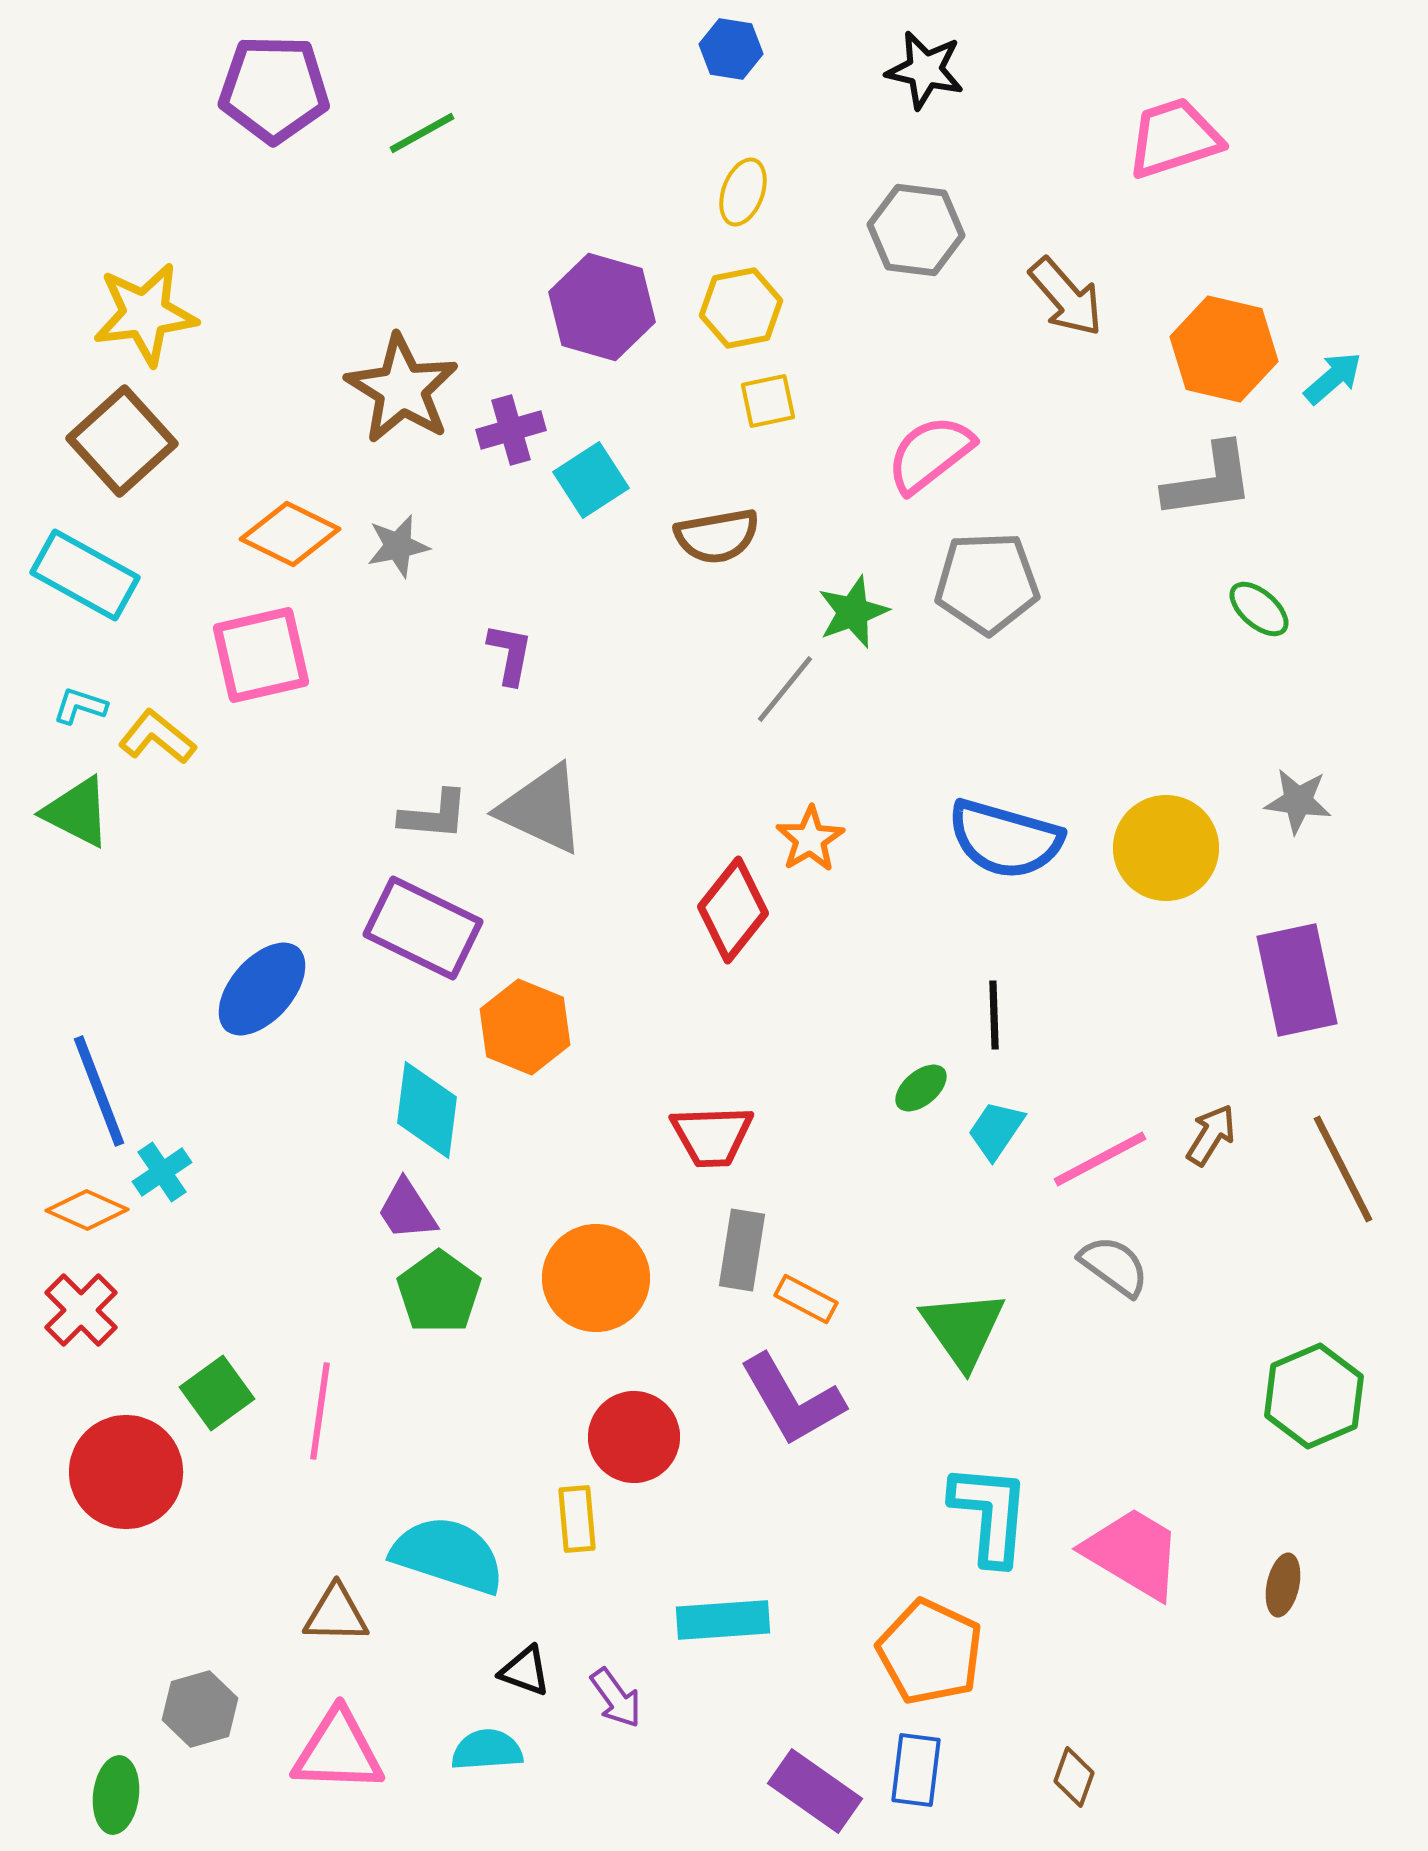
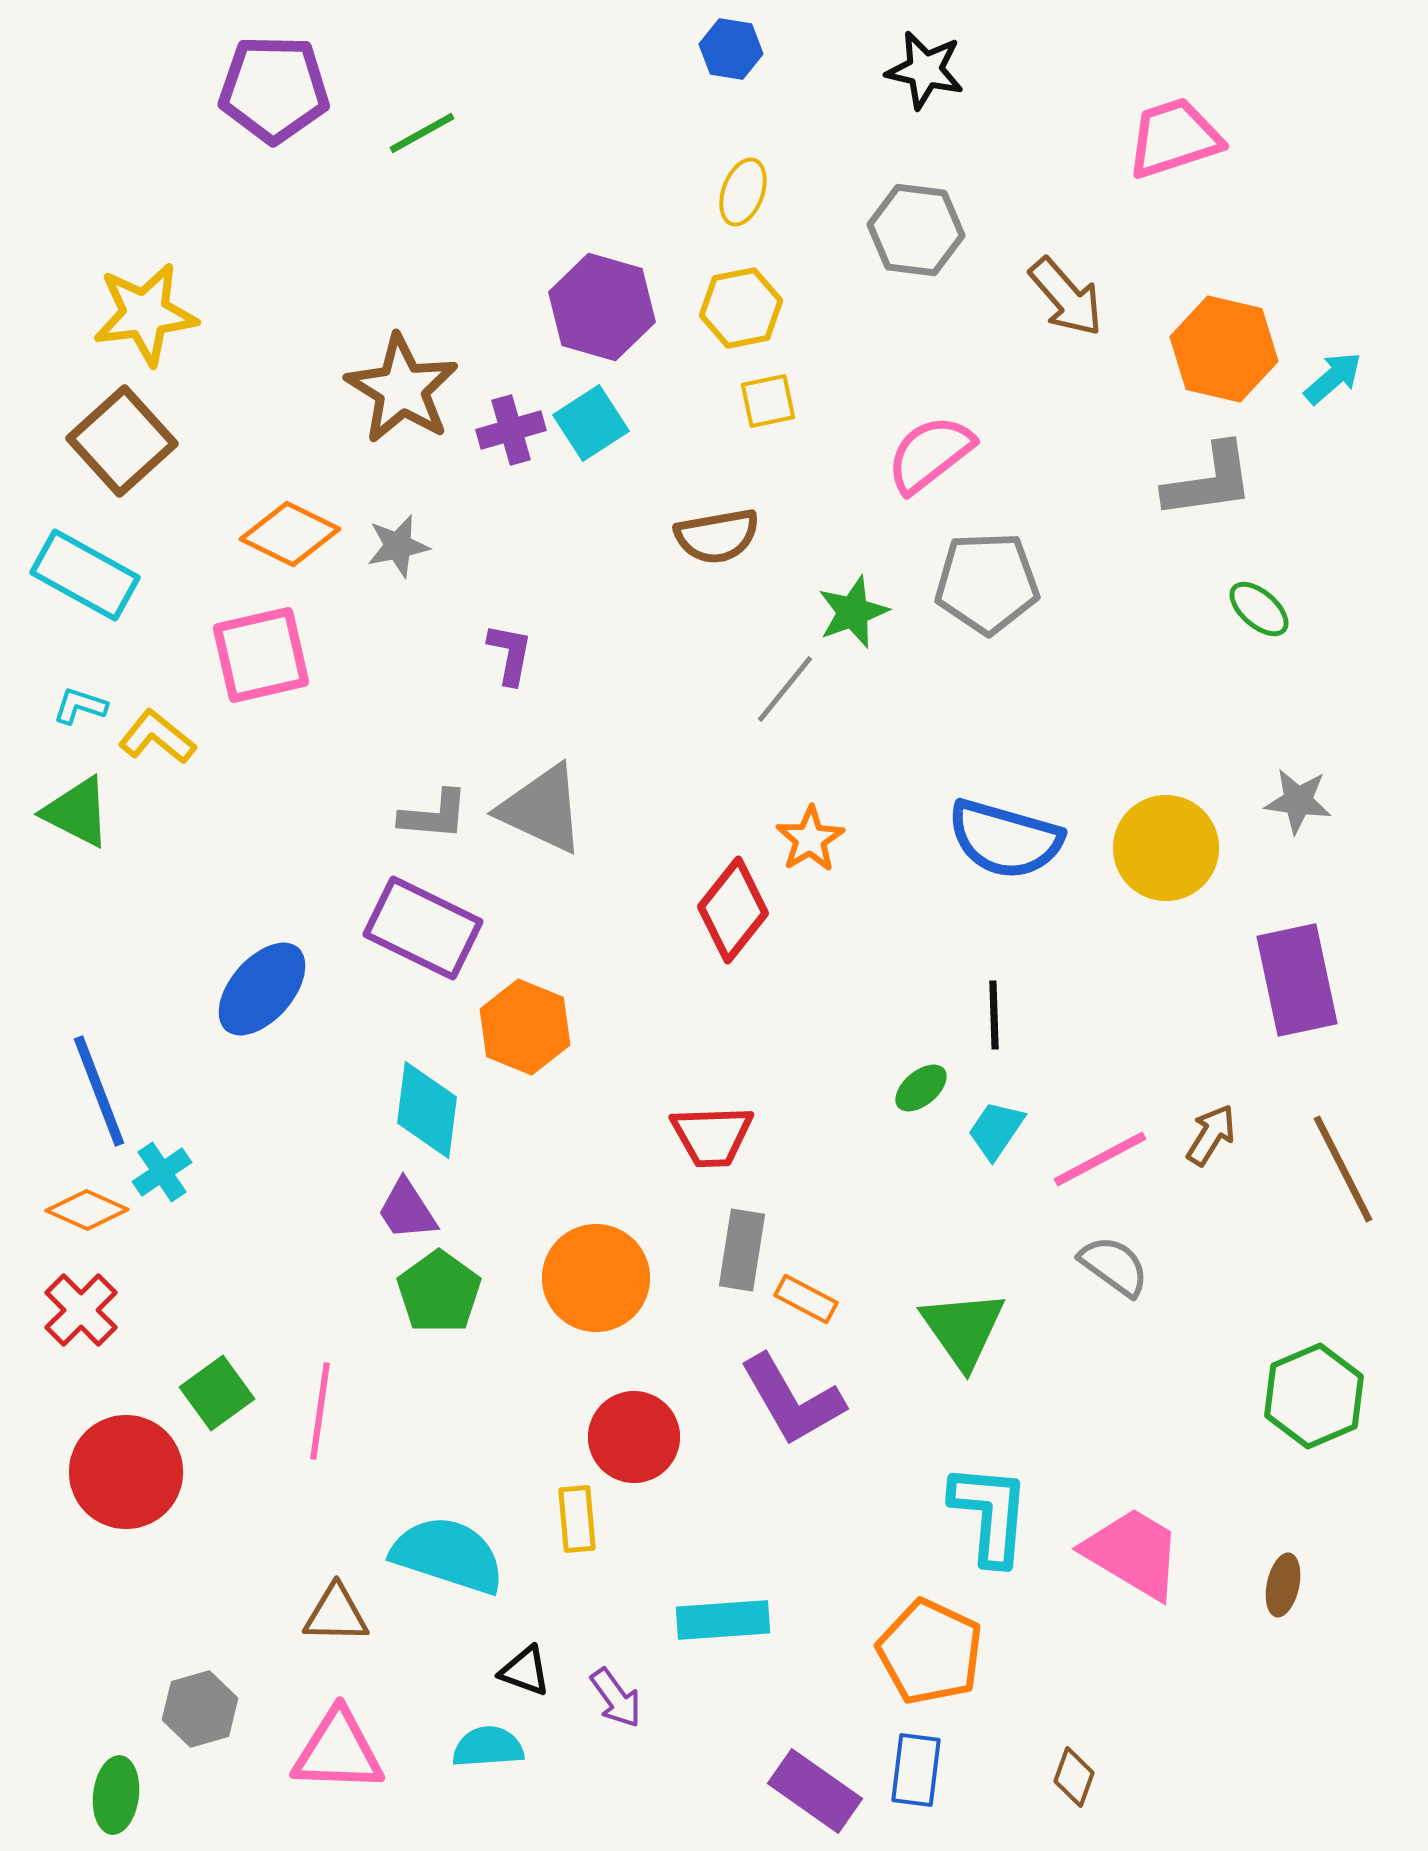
cyan square at (591, 480): moved 57 px up
cyan semicircle at (487, 1750): moved 1 px right, 3 px up
